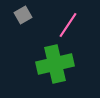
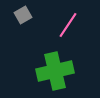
green cross: moved 7 px down
